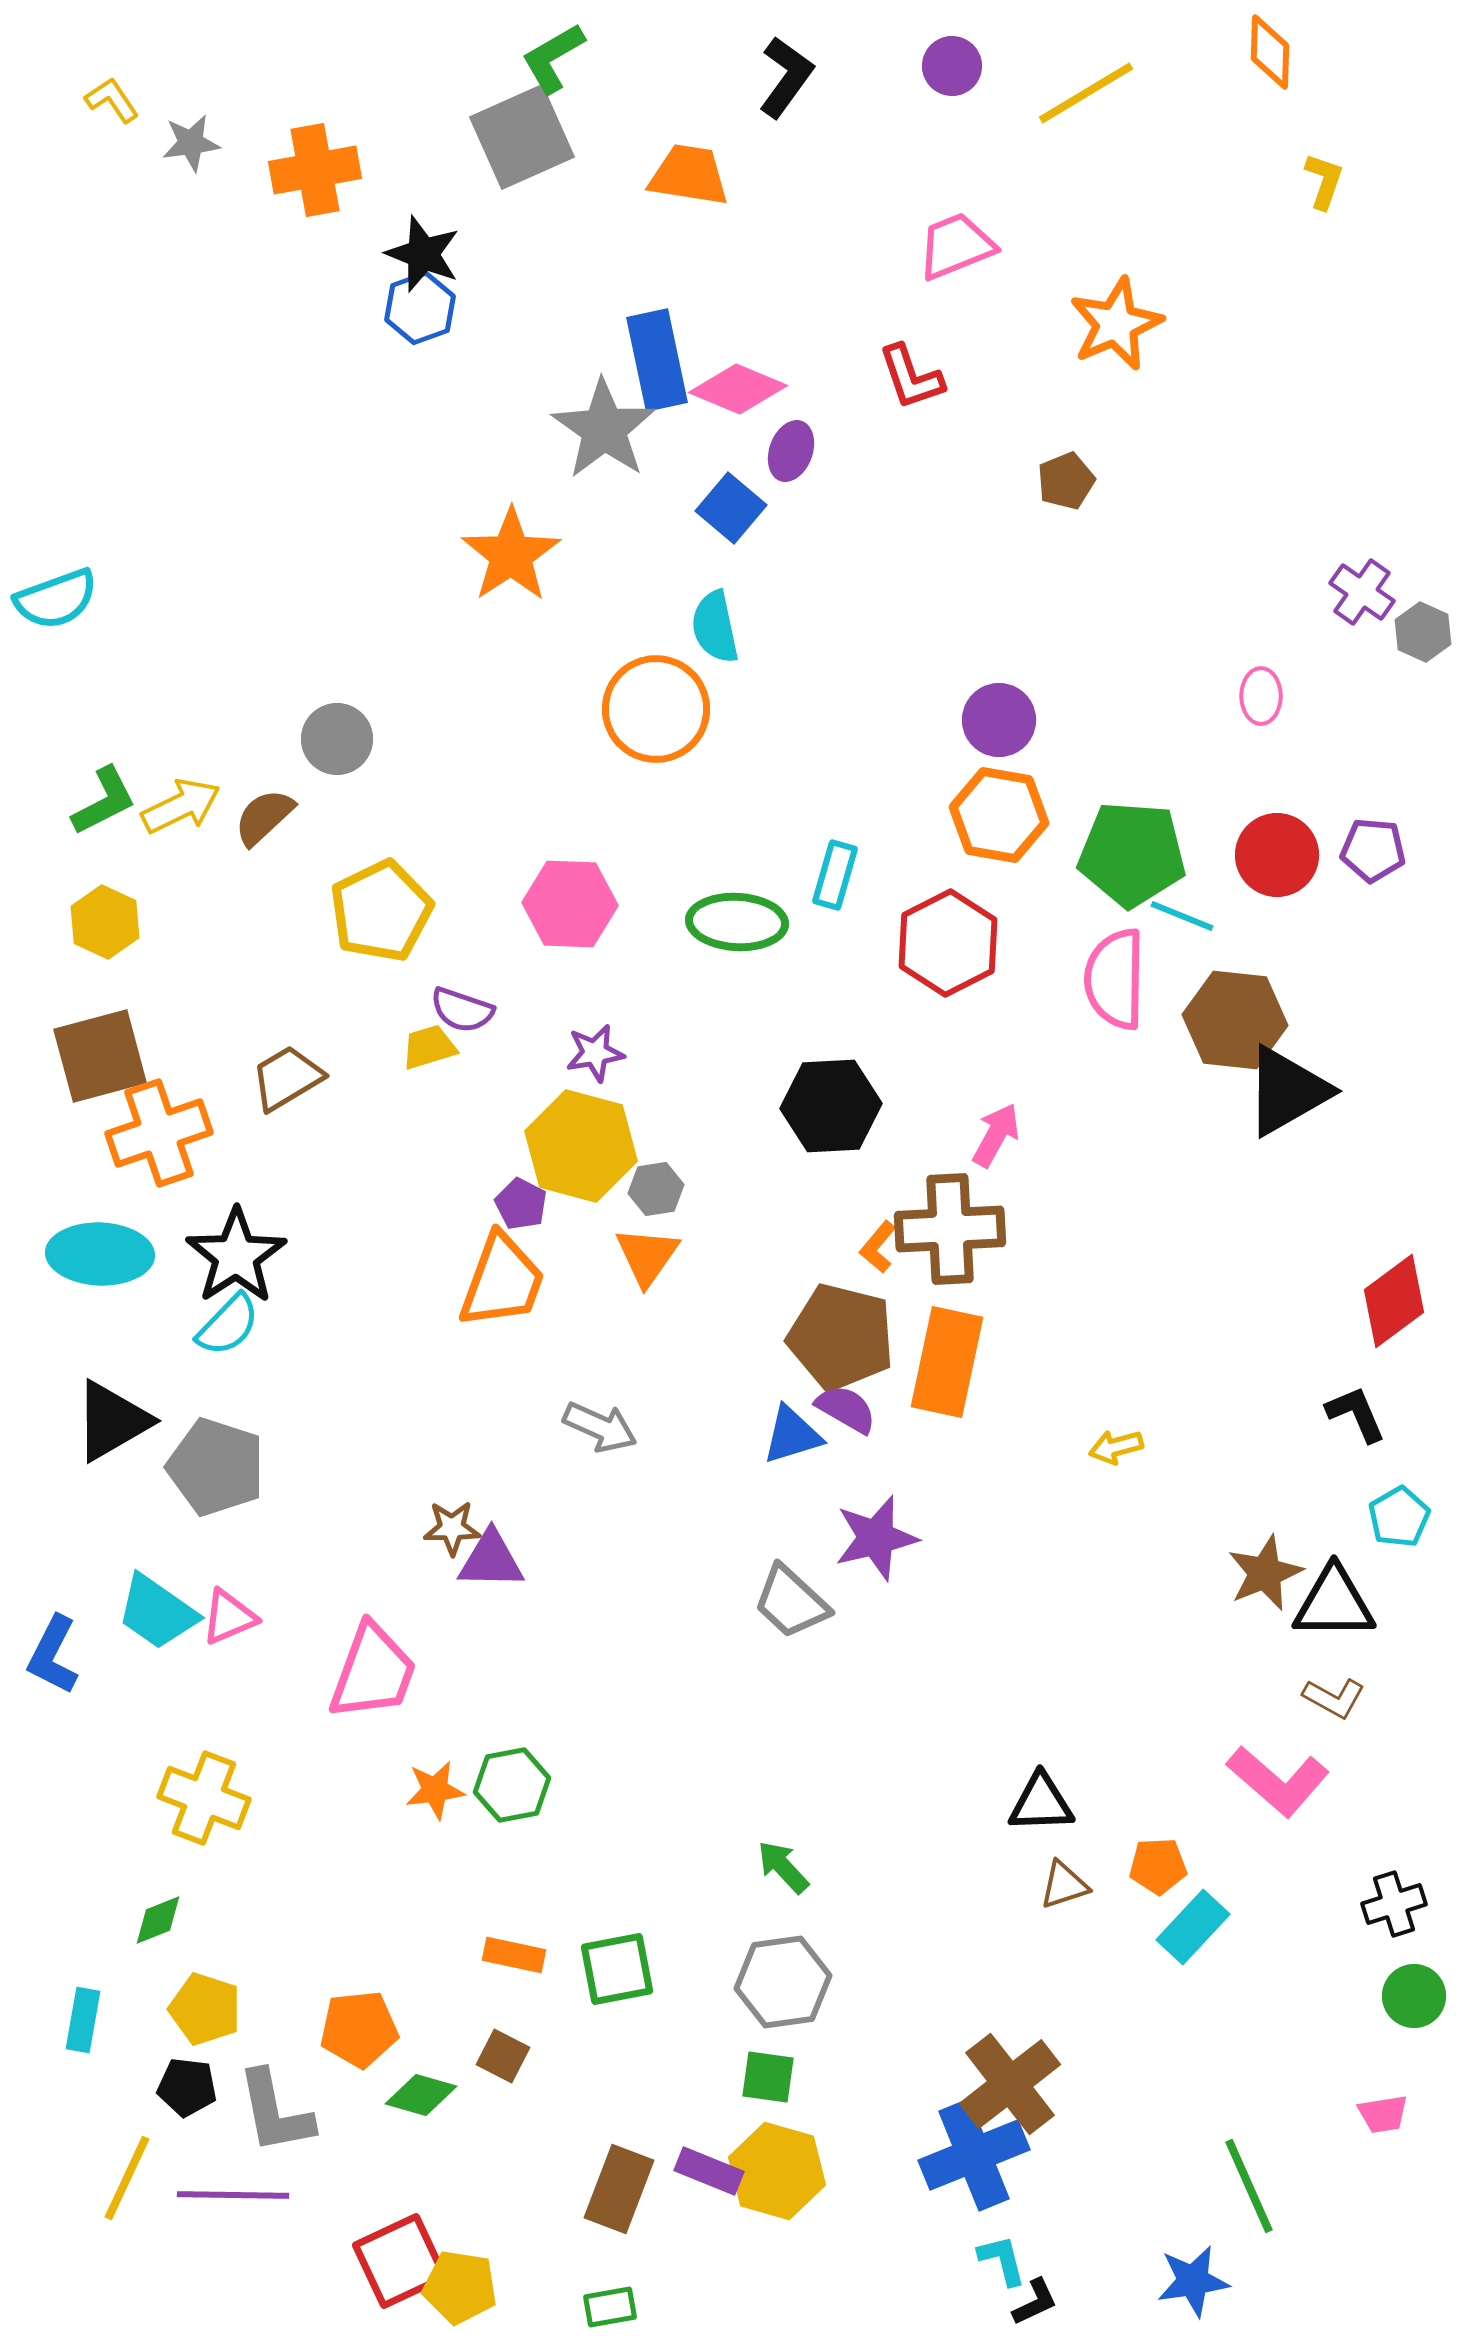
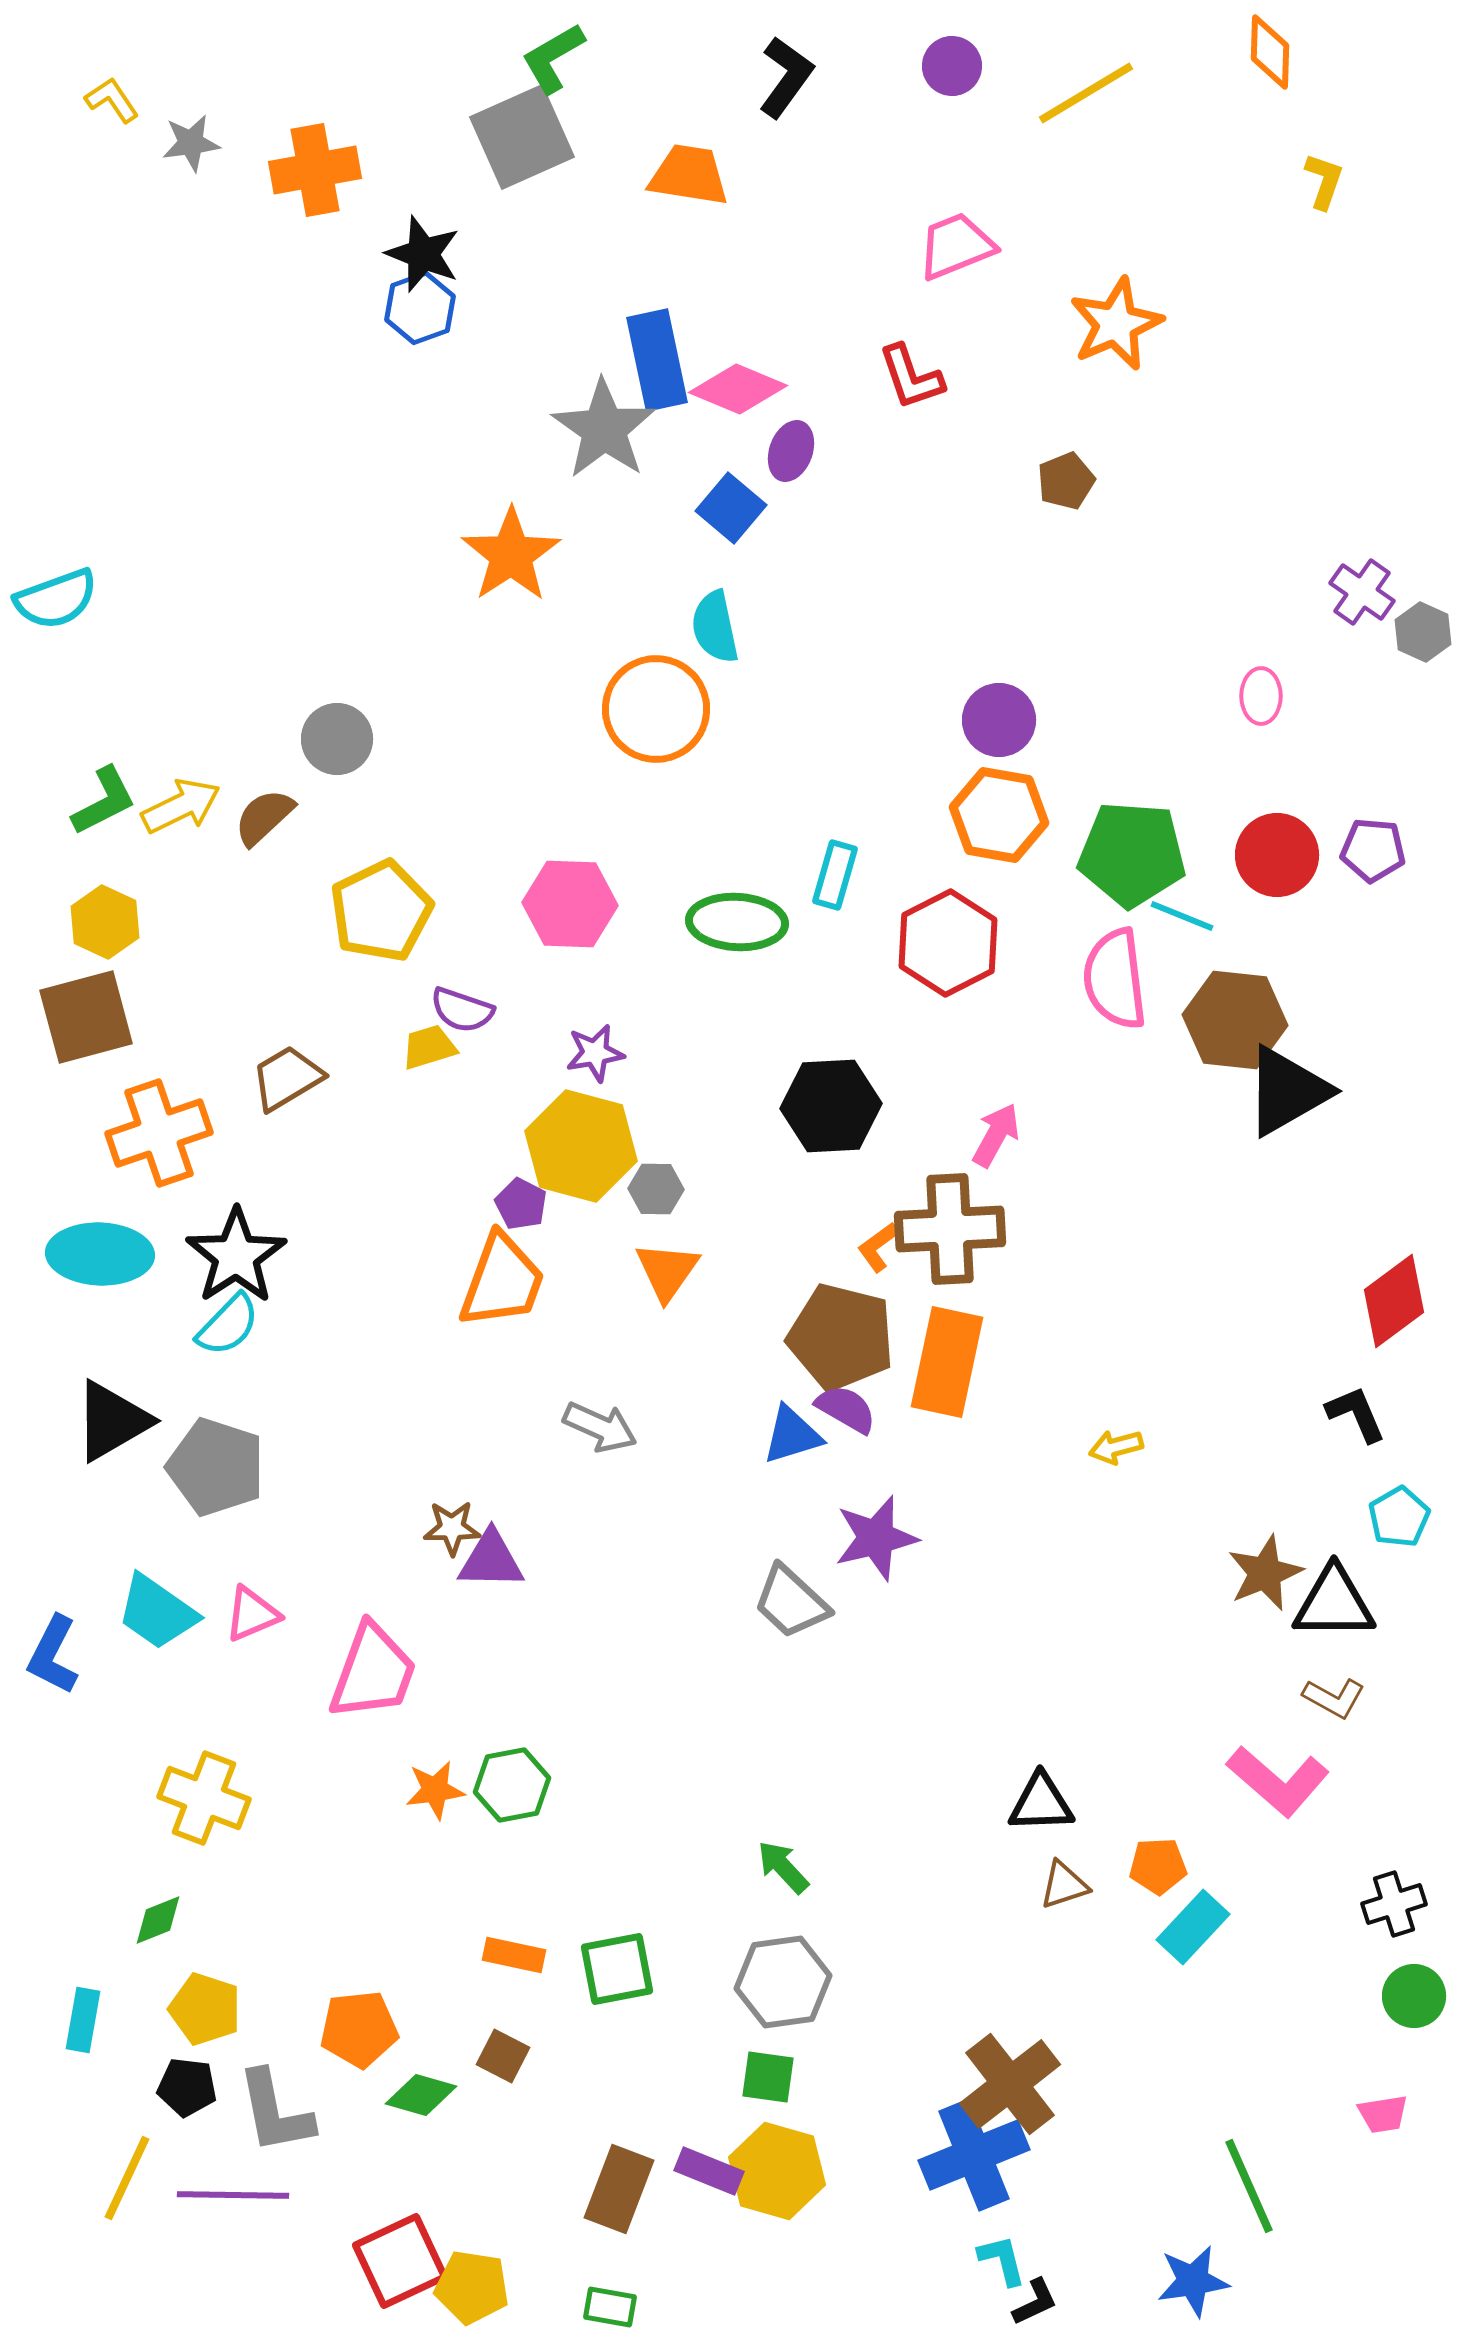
pink semicircle at (1115, 979): rotated 8 degrees counterclockwise
brown square at (100, 1056): moved 14 px left, 39 px up
gray hexagon at (656, 1189): rotated 10 degrees clockwise
orange L-shape at (878, 1247): rotated 14 degrees clockwise
orange triangle at (647, 1256): moved 20 px right, 15 px down
pink triangle at (229, 1617): moved 23 px right, 3 px up
yellow pentagon at (460, 2287): moved 12 px right
green rectangle at (610, 2307): rotated 20 degrees clockwise
